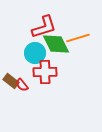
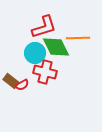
orange line: rotated 15 degrees clockwise
green diamond: moved 3 px down
red cross: rotated 15 degrees clockwise
red semicircle: rotated 80 degrees counterclockwise
